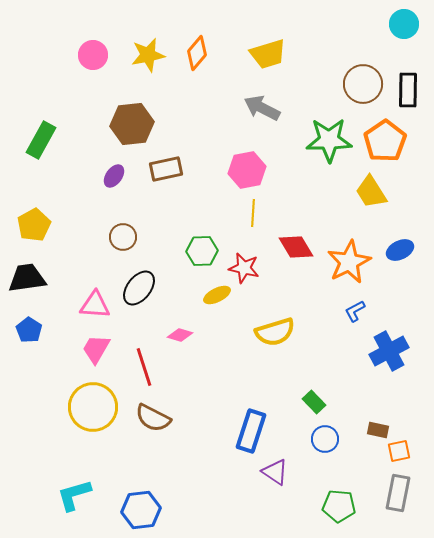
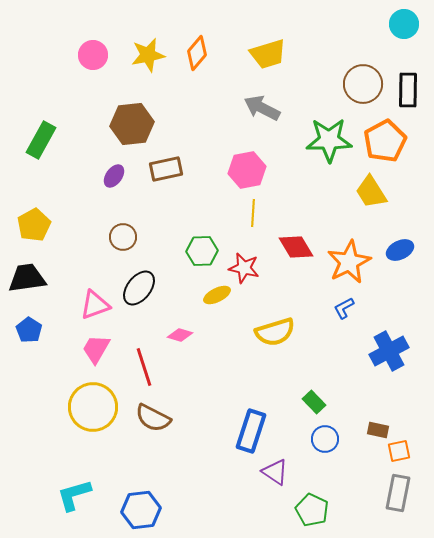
orange pentagon at (385, 141): rotated 6 degrees clockwise
pink triangle at (95, 305): rotated 24 degrees counterclockwise
blue L-shape at (355, 311): moved 11 px left, 3 px up
green pentagon at (339, 506): moved 27 px left, 4 px down; rotated 20 degrees clockwise
